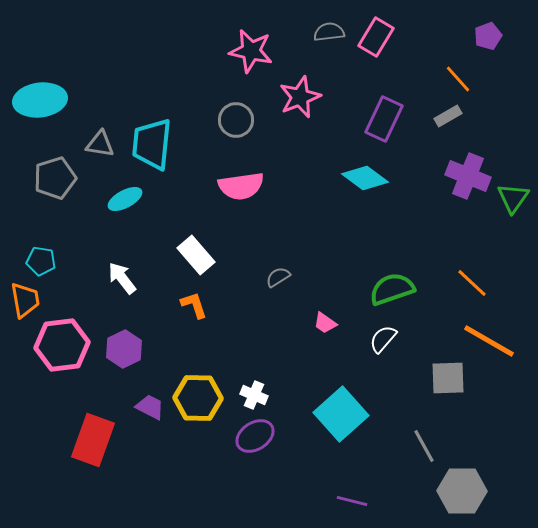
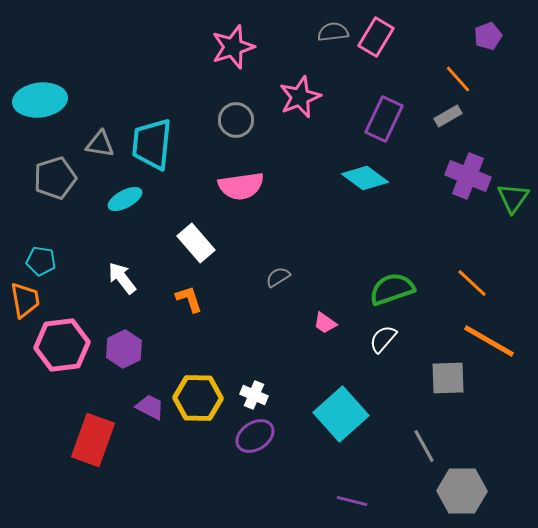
gray semicircle at (329, 32): moved 4 px right
pink star at (251, 51): moved 18 px left, 4 px up; rotated 30 degrees counterclockwise
white rectangle at (196, 255): moved 12 px up
orange L-shape at (194, 305): moved 5 px left, 6 px up
